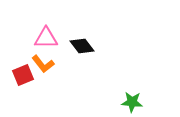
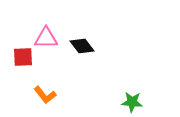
orange L-shape: moved 2 px right, 31 px down
red square: moved 18 px up; rotated 20 degrees clockwise
